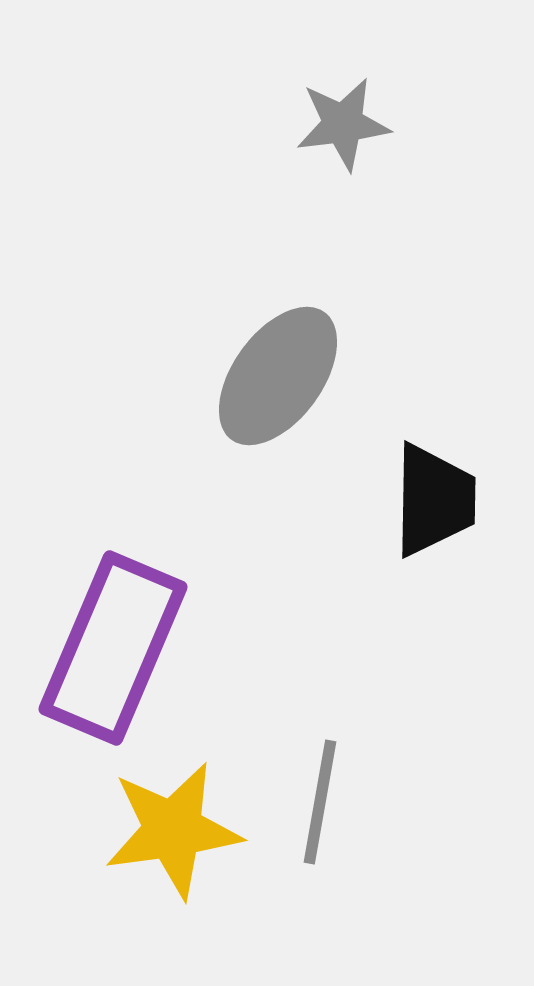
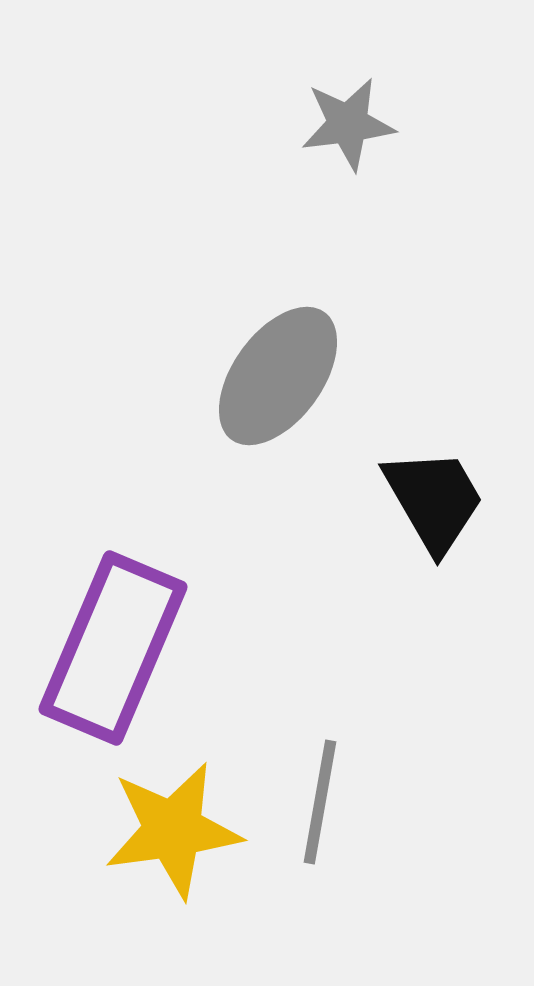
gray star: moved 5 px right
black trapezoid: rotated 31 degrees counterclockwise
